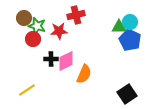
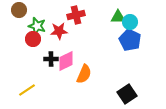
brown circle: moved 5 px left, 8 px up
green triangle: moved 1 px left, 10 px up
